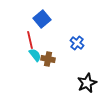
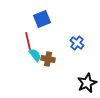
blue square: rotated 18 degrees clockwise
red line: moved 2 px left, 1 px down
